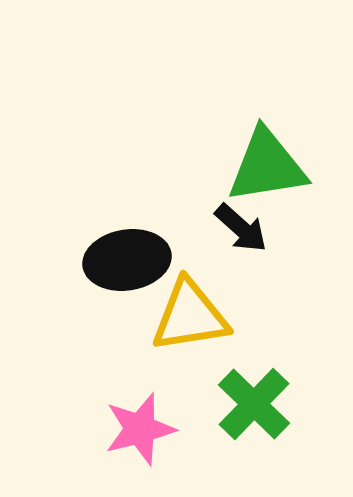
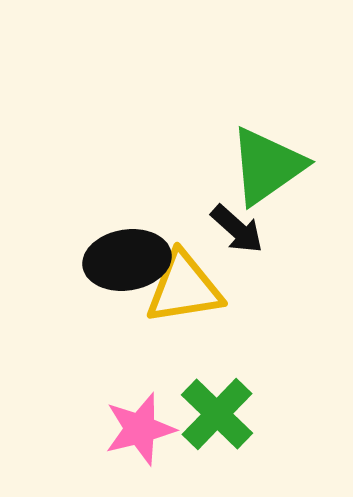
green triangle: rotated 26 degrees counterclockwise
black arrow: moved 4 px left, 1 px down
yellow triangle: moved 6 px left, 28 px up
green cross: moved 37 px left, 10 px down
